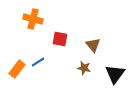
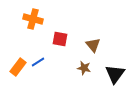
orange rectangle: moved 1 px right, 2 px up
